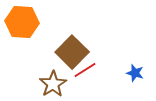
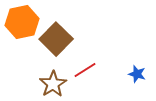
orange hexagon: rotated 16 degrees counterclockwise
brown square: moved 16 px left, 13 px up
blue star: moved 2 px right, 1 px down
